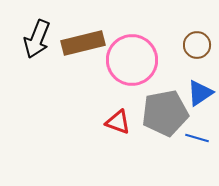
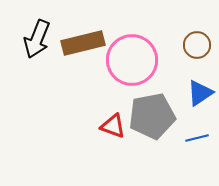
gray pentagon: moved 13 px left, 3 px down
red triangle: moved 5 px left, 4 px down
blue line: rotated 30 degrees counterclockwise
